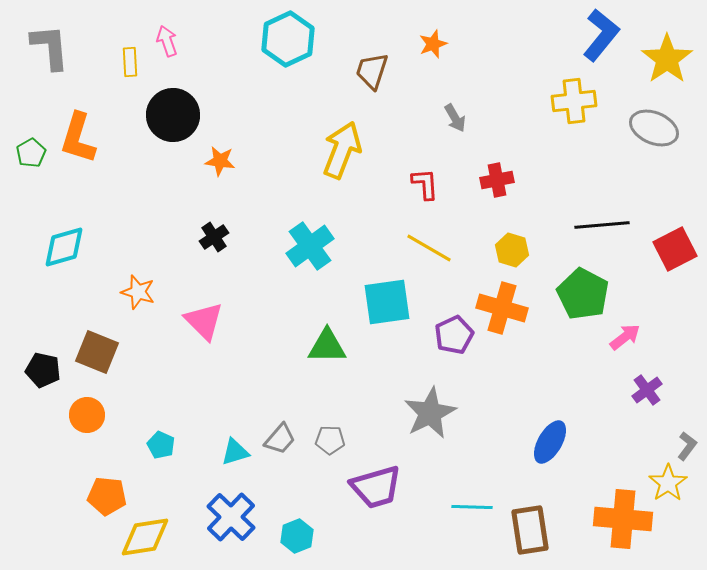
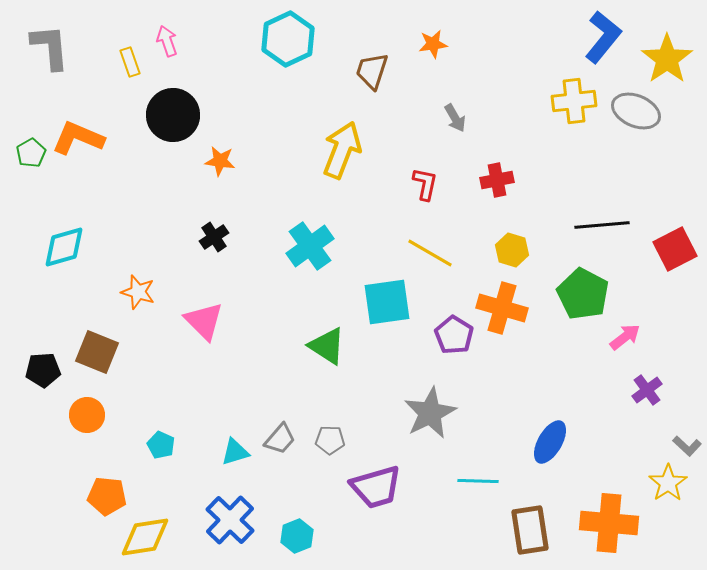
blue L-shape at (601, 35): moved 2 px right, 2 px down
orange star at (433, 44): rotated 12 degrees clockwise
yellow rectangle at (130, 62): rotated 16 degrees counterclockwise
gray ellipse at (654, 128): moved 18 px left, 17 px up
orange L-shape at (78, 138): rotated 96 degrees clockwise
red L-shape at (425, 184): rotated 16 degrees clockwise
yellow line at (429, 248): moved 1 px right, 5 px down
purple pentagon at (454, 335): rotated 15 degrees counterclockwise
green triangle at (327, 346): rotated 33 degrees clockwise
black pentagon at (43, 370): rotated 16 degrees counterclockwise
gray L-shape at (687, 446): rotated 96 degrees clockwise
cyan line at (472, 507): moved 6 px right, 26 px up
blue cross at (231, 517): moved 1 px left, 3 px down
orange cross at (623, 519): moved 14 px left, 4 px down
